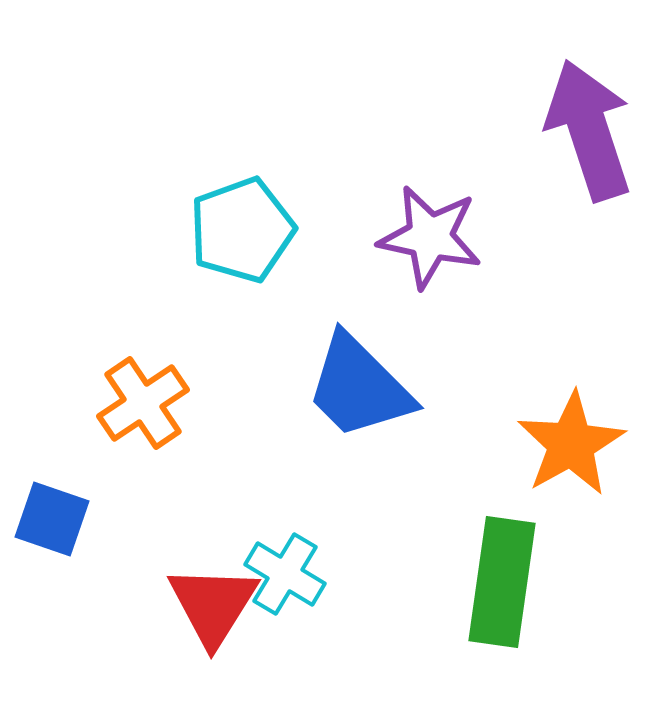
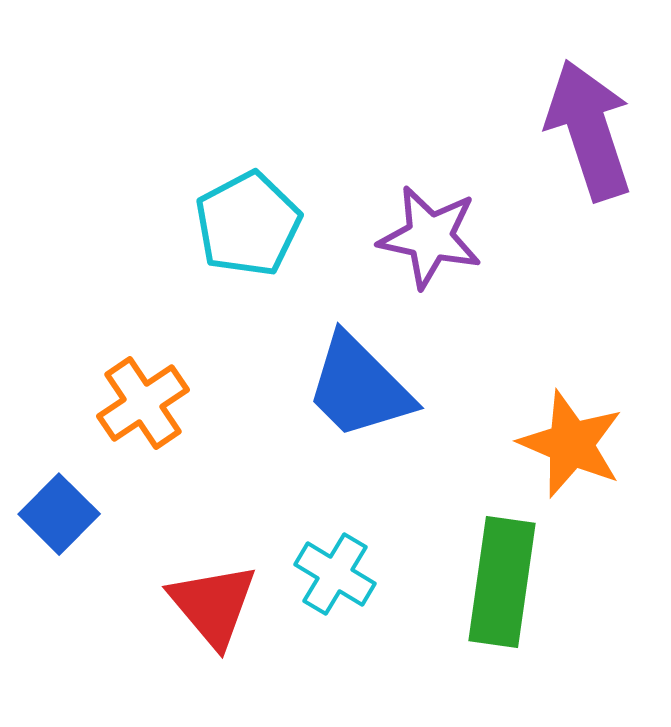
cyan pentagon: moved 6 px right, 6 px up; rotated 8 degrees counterclockwise
orange star: rotated 20 degrees counterclockwise
blue square: moved 7 px right, 5 px up; rotated 26 degrees clockwise
cyan cross: moved 50 px right
red triangle: rotated 12 degrees counterclockwise
